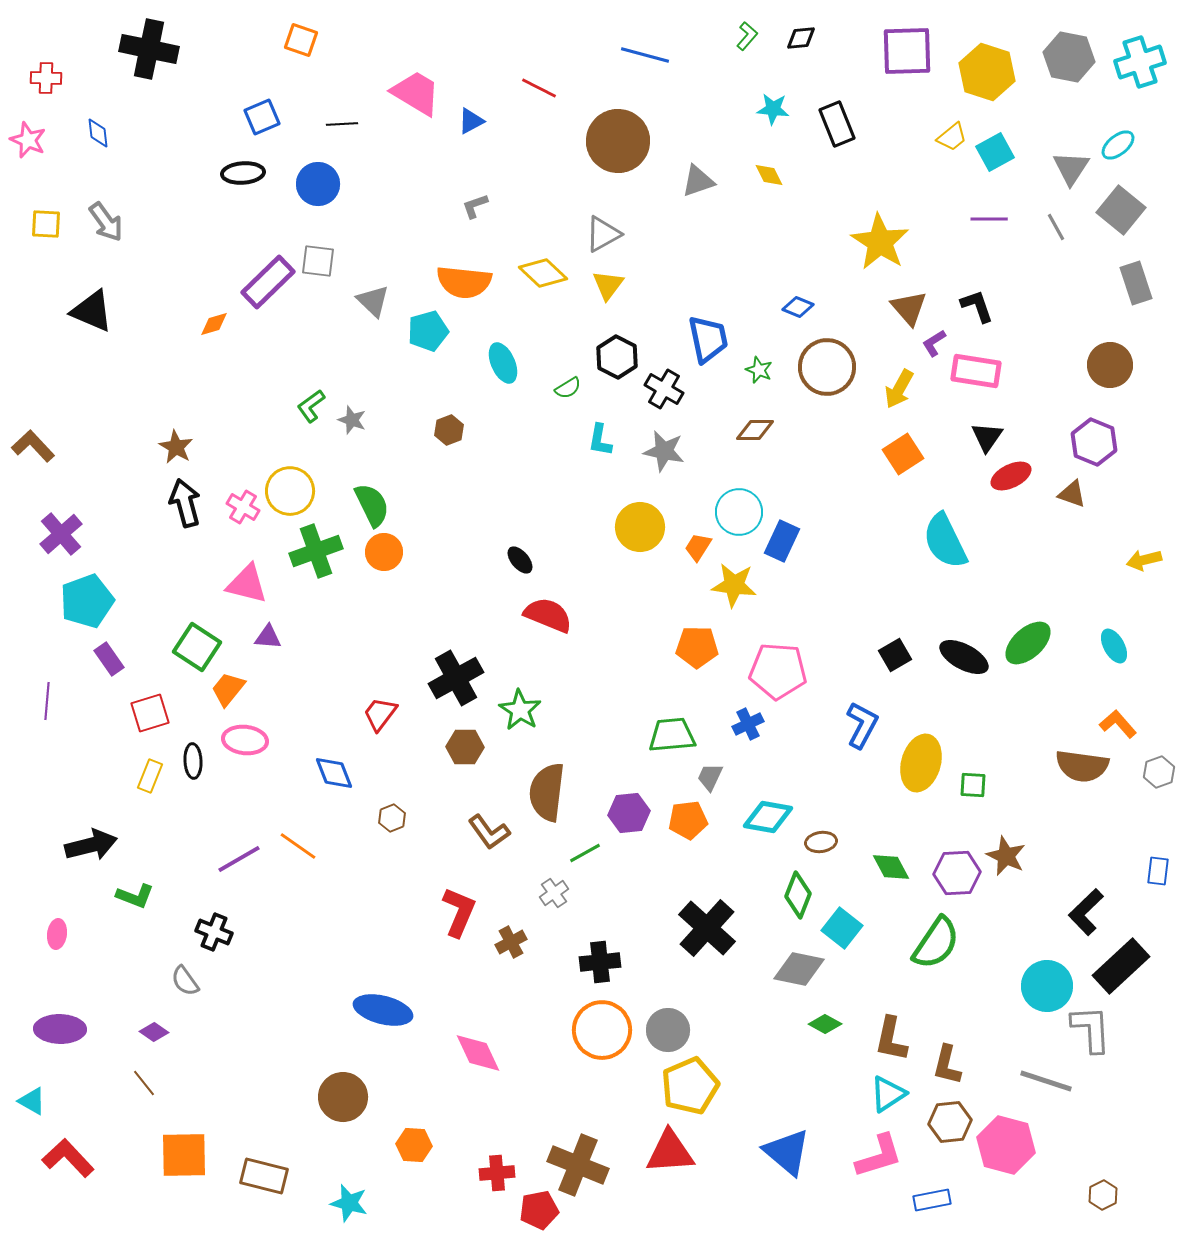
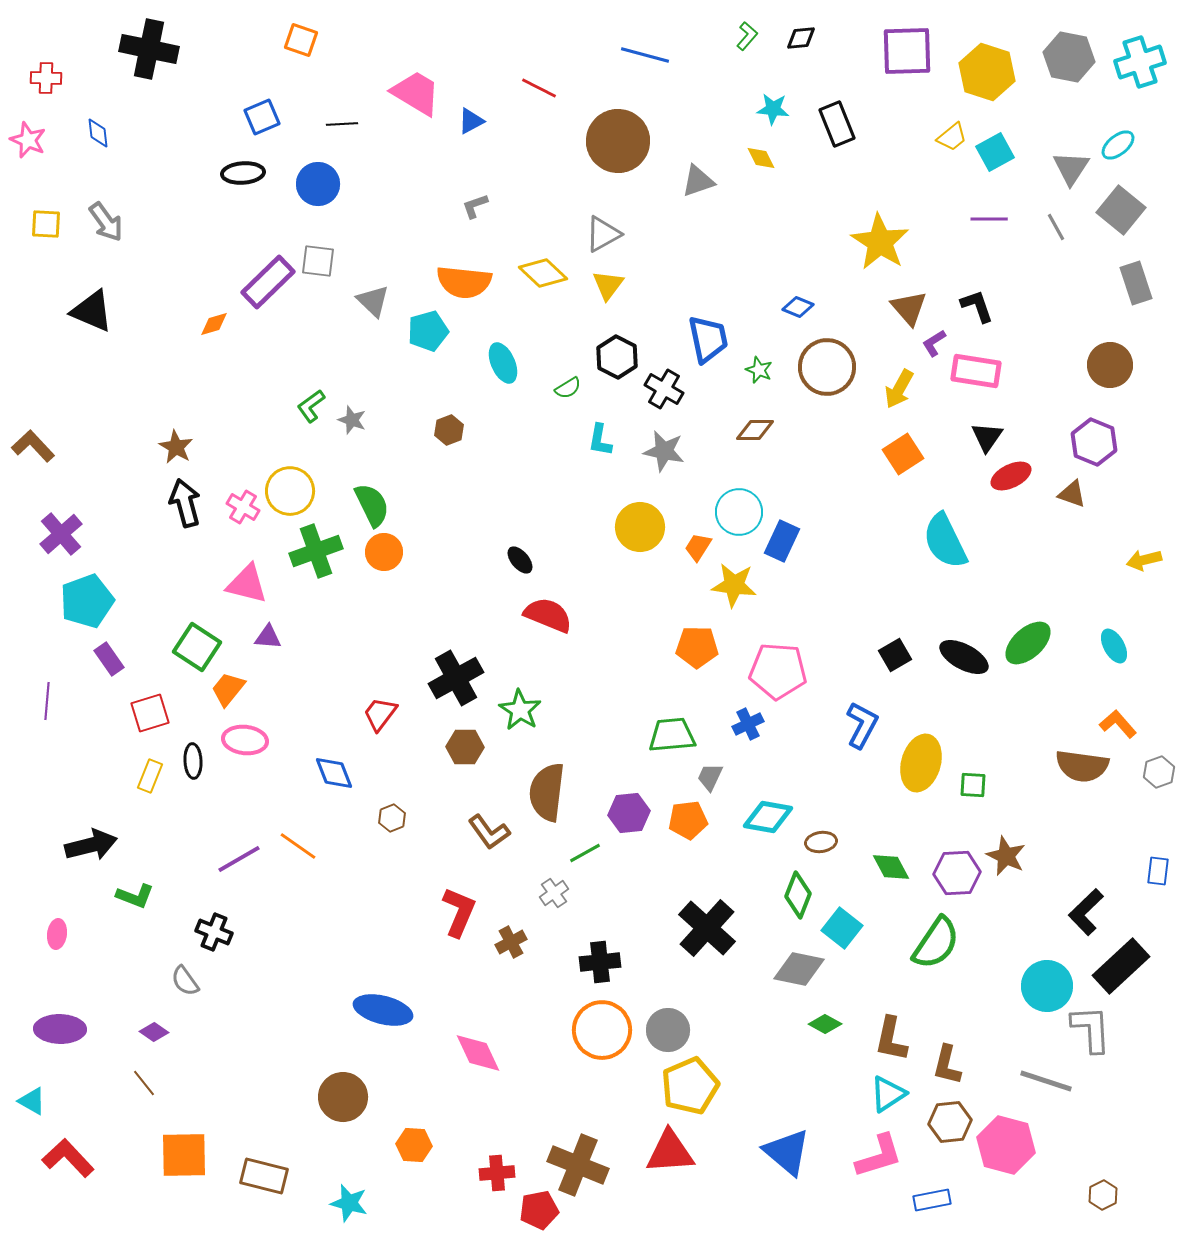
yellow diamond at (769, 175): moved 8 px left, 17 px up
